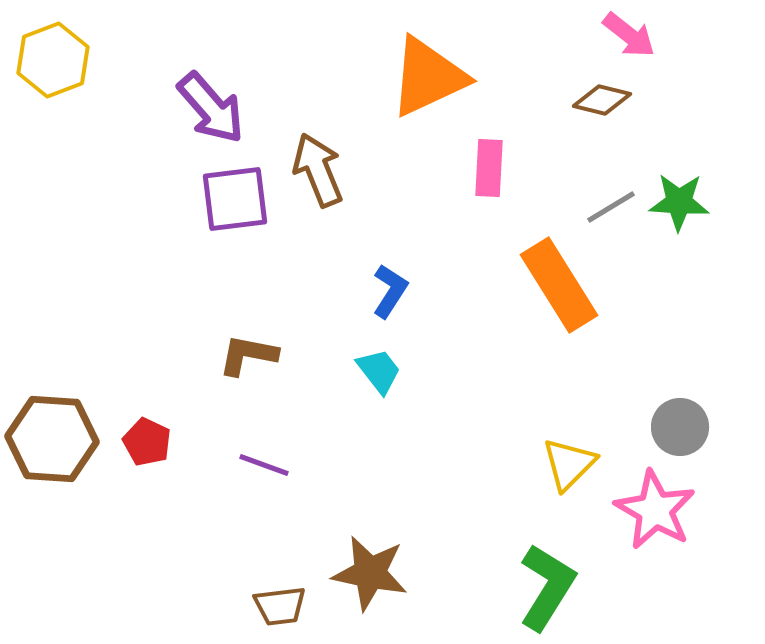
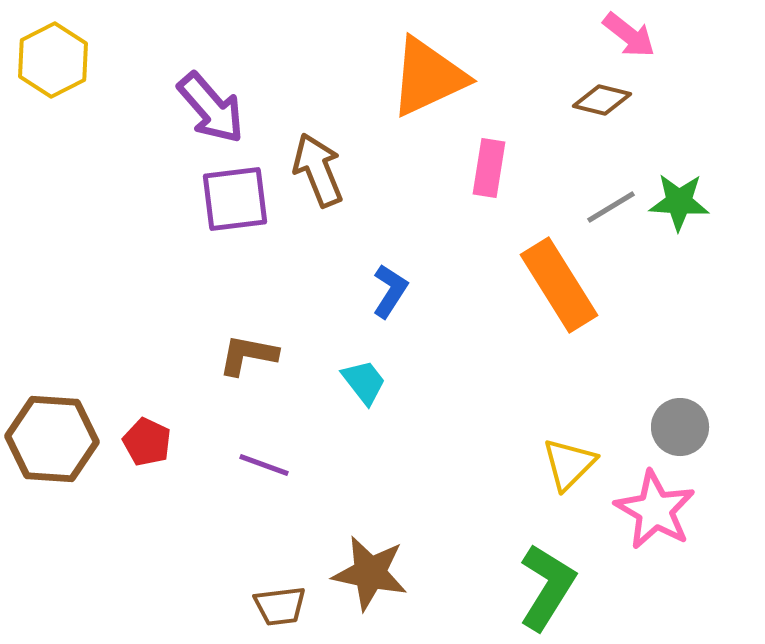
yellow hexagon: rotated 6 degrees counterclockwise
pink rectangle: rotated 6 degrees clockwise
cyan trapezoid: moved 15 px left, 11 px down
